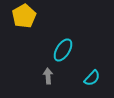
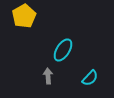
cyan semicircle: moved 2 px left
